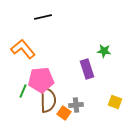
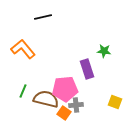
pink pentagon: moved 24 px right, 9 px down
brown semicircle: moved 2 px left, 1 px up; rotated 75 degrees counterclockwise
